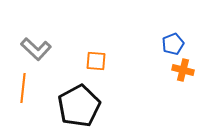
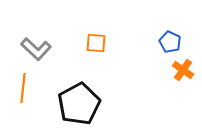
blue pentagon: moved 3 px left, 2 px up; rotated 25 degrees counterclockwise
orange square: moved 18 px up
orange cross: rotated 20 degrees clockwise
black pentagon: moved 2 px up
